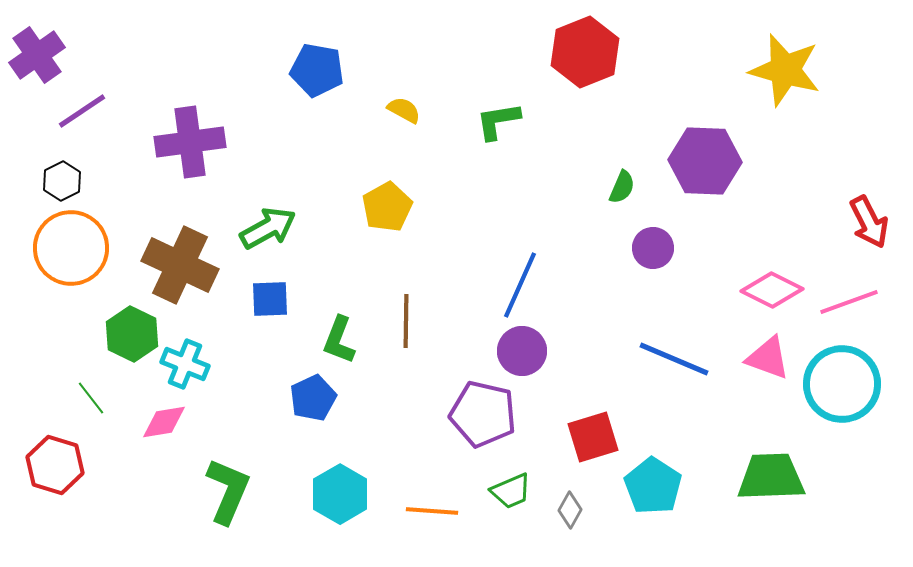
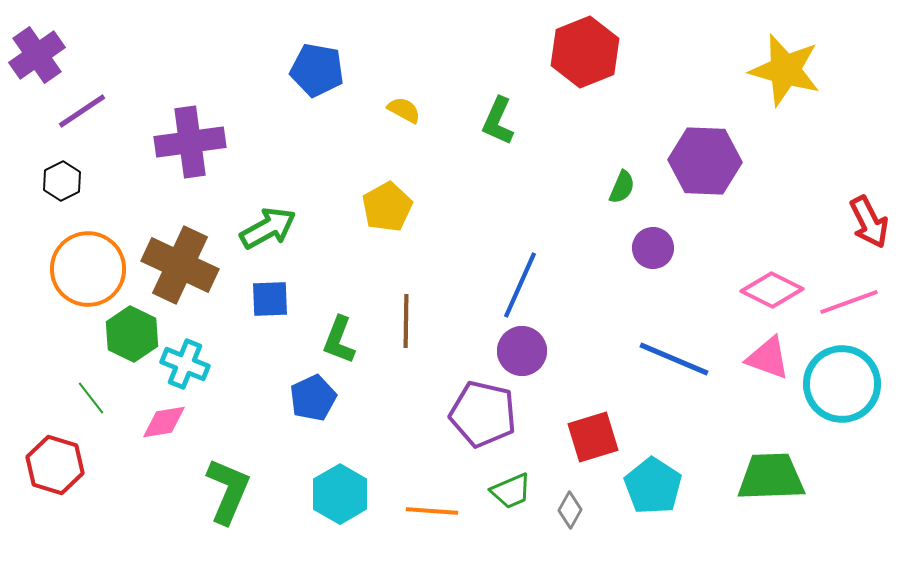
green L-shape at (498, 121): rotated 57 degrees counterclockwise
orange circle at (71, 248): moved 17 px right, 21 px down
